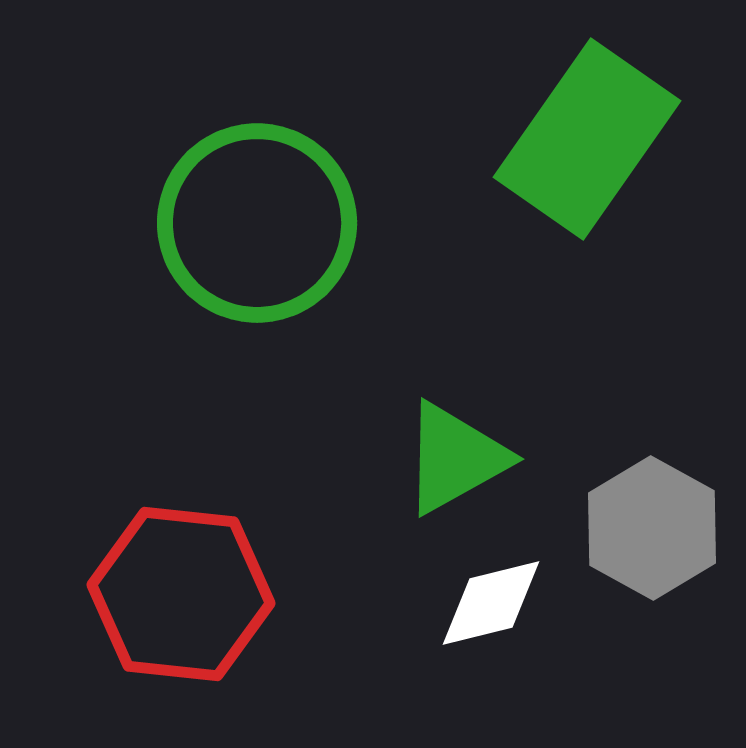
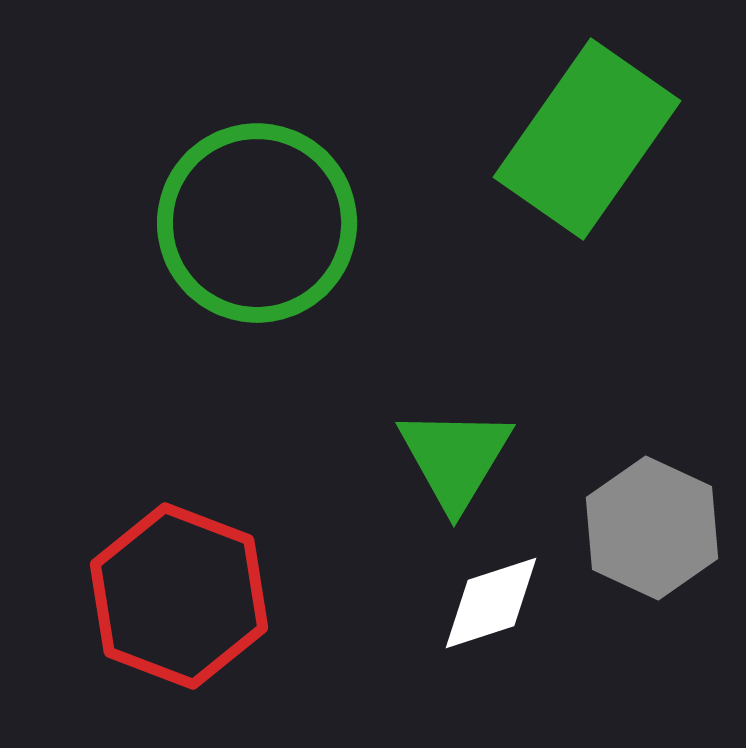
green triangle: rotated 30 degrees counterclockwise
gray hexagon: rotated 4 degrees counterclockwise
red hexagon: moved 2 px left, 2 px down; rotated 15 degrees clockwise
white diamond: rotated 4 degrees counterclockwise
